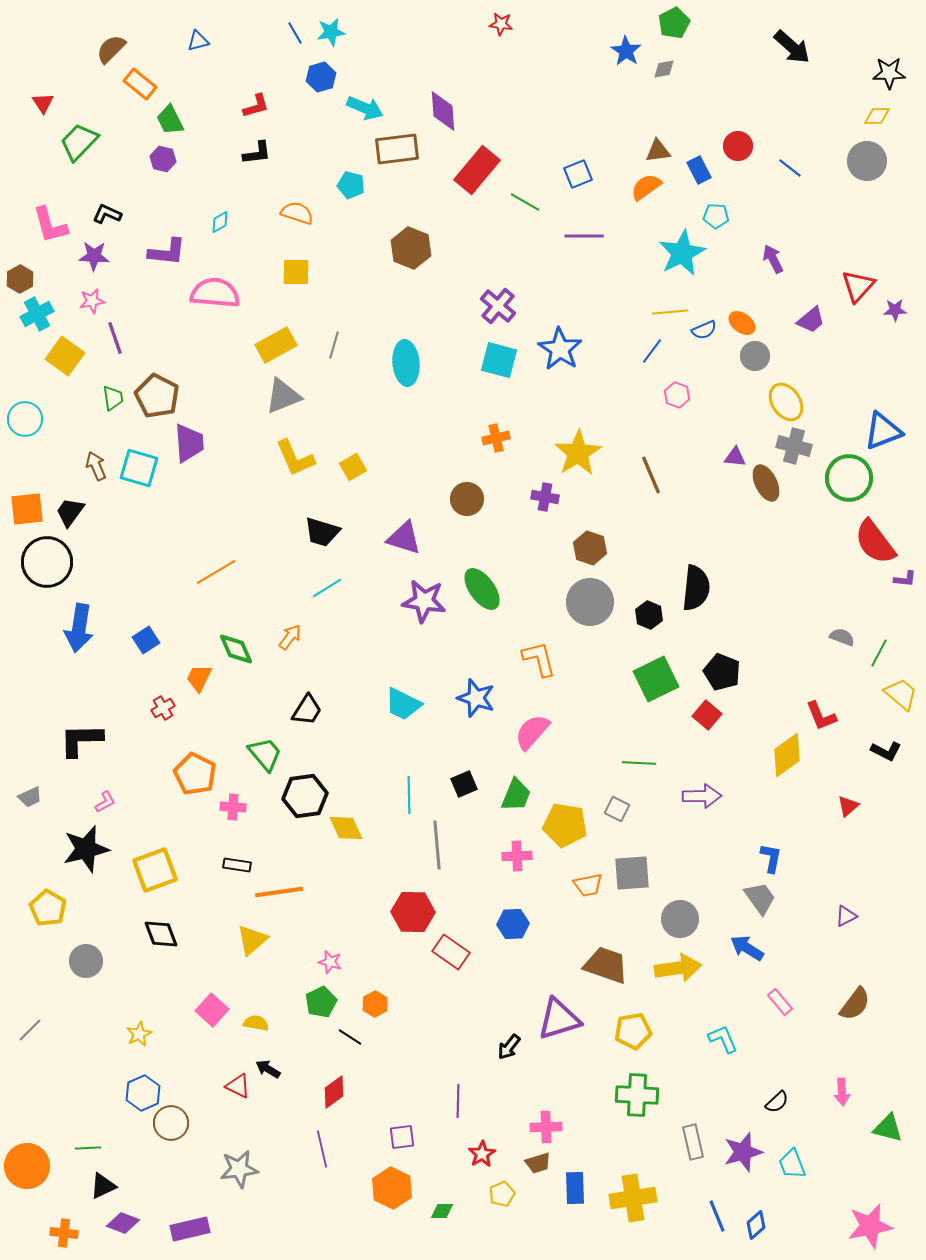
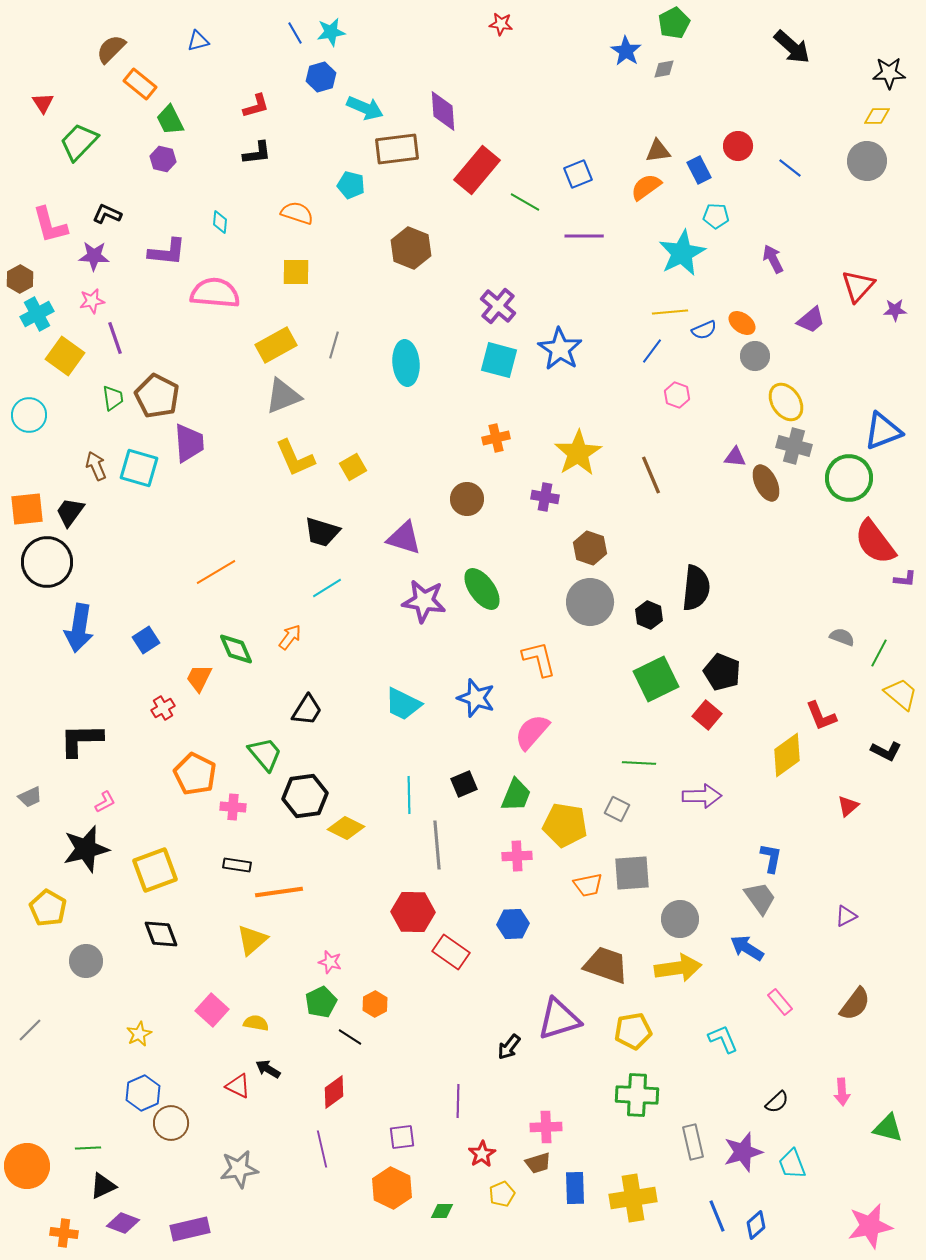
cyan diamond at (220, 222): rotated 55 degrees counterclockwise
cyan circle at (25, 419): moved 4 px right, 4 px up
yellow diamond at (346, 828): rotated 39 degrees counterclockwise
